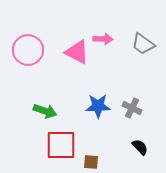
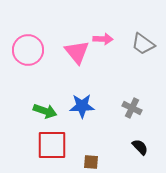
pink triangle: rotated 24 degrees clockwise
blue star: moved 16 px left
red square: moved 9 px left
